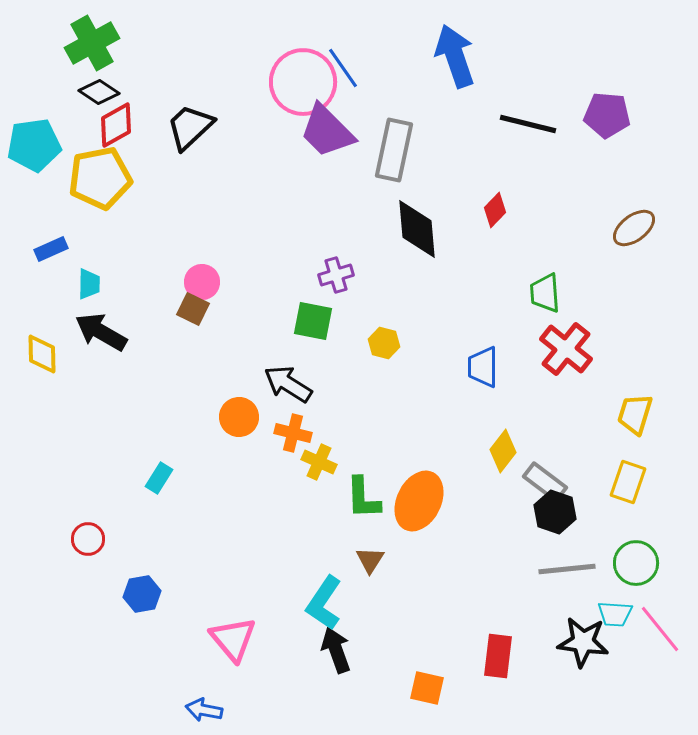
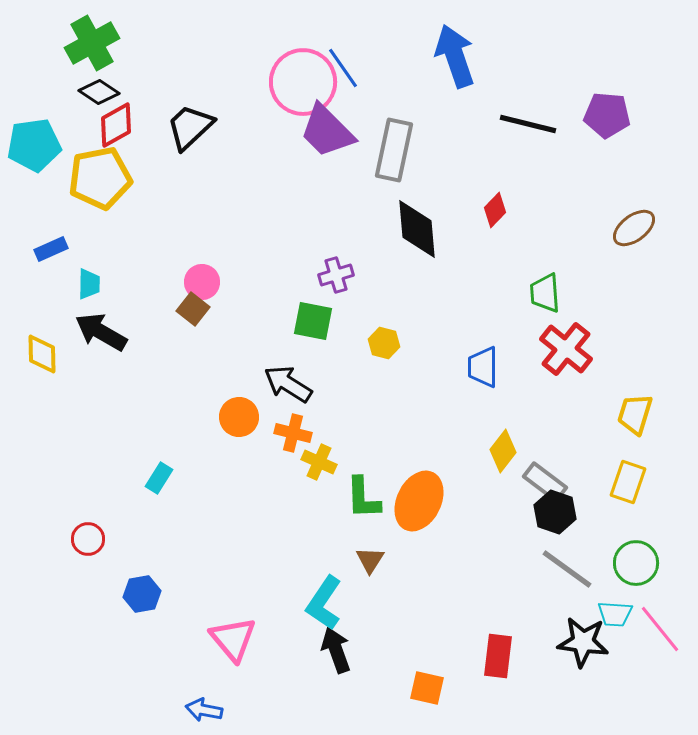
brown square at (193, 309): rotated 12 degrees clockwise
gray line at (567, 569): rotated 42 degrees clockwise
